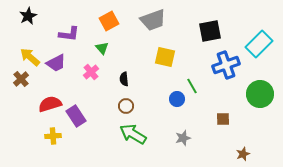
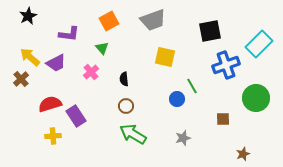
green circle: moved 4 px left, 4 px down
